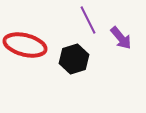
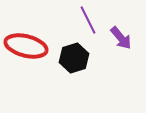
red ellipse: moved 1 px right, 1 px down
black hexagon: moved 1 px up
